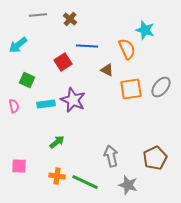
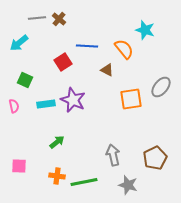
gray line: moved 1 px left, 3 px down
brown cross: moved 11 px left
cyan arrow: moved 1 px right, 2 px up
orange semicircle: moved 3 px left; rotated 15 degrees counterclockwise
green square: moved 2 px left
orange square: moved 10 px down
gray arrow: moved 2 px right, 1 px up
green line: moved 1 px left; rotated 36 degrees counterclockwise
